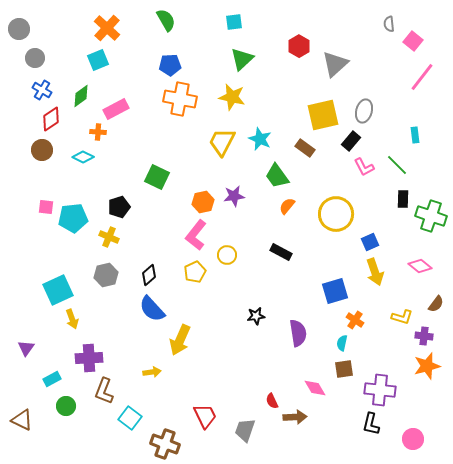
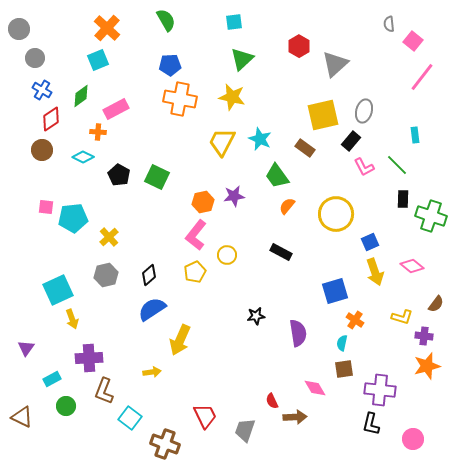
black pentagon at (119, 207): moved 32 px up; rotated 25 degrees counterclockwise
yellow cross at (109, 237): rotated 24 degrees clockwise
pink diamond at (420, 266): moved 8 px left
blue semicircle at (152, 309): rotated 100 degrees clockwise
brown triangle at (22, 420): moved 3 px up
